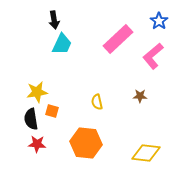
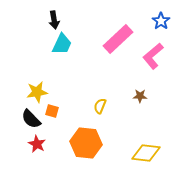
blue star: moved 2 px right
yellow semicircle: moved 3 px right, 4 px down; rotated 35 degrees clockwise
black semicircle: rotated 35 degrees counterclockwise
red star: rotated 24 degrees clockwise
